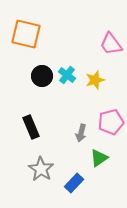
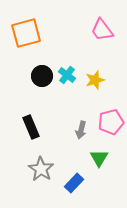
orange square: moved 1 px up; rotated 28 degrees counterclockwise
pink trapezoid: moved 9 px left, 14 px up
gray arrow: moved 3 px up
green triangle: rotated 24 degrees counterclockwise
